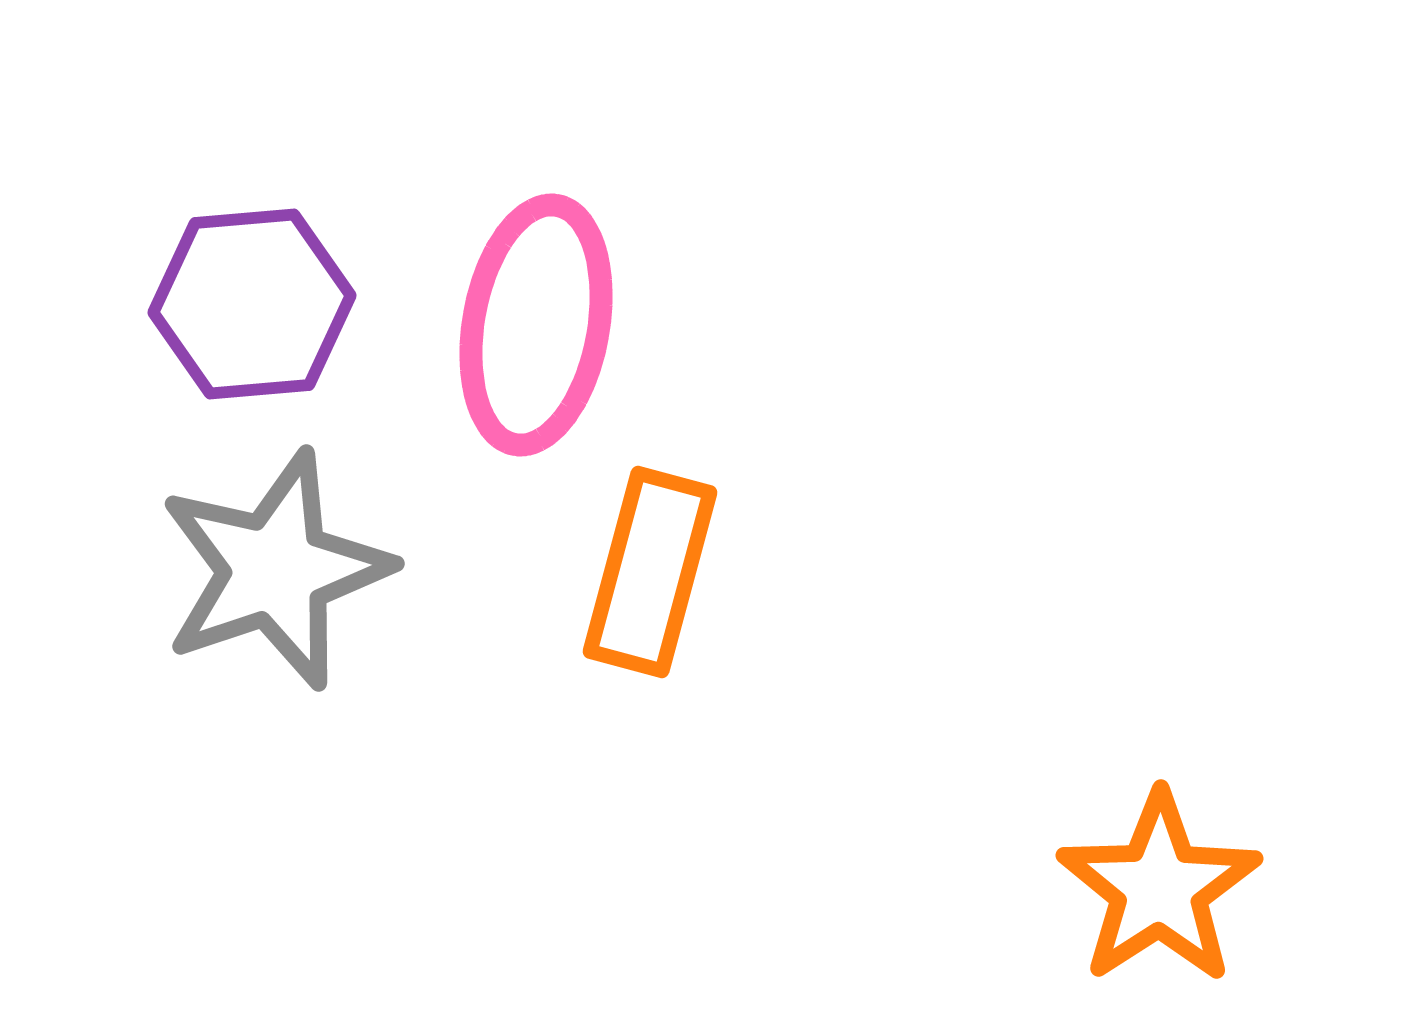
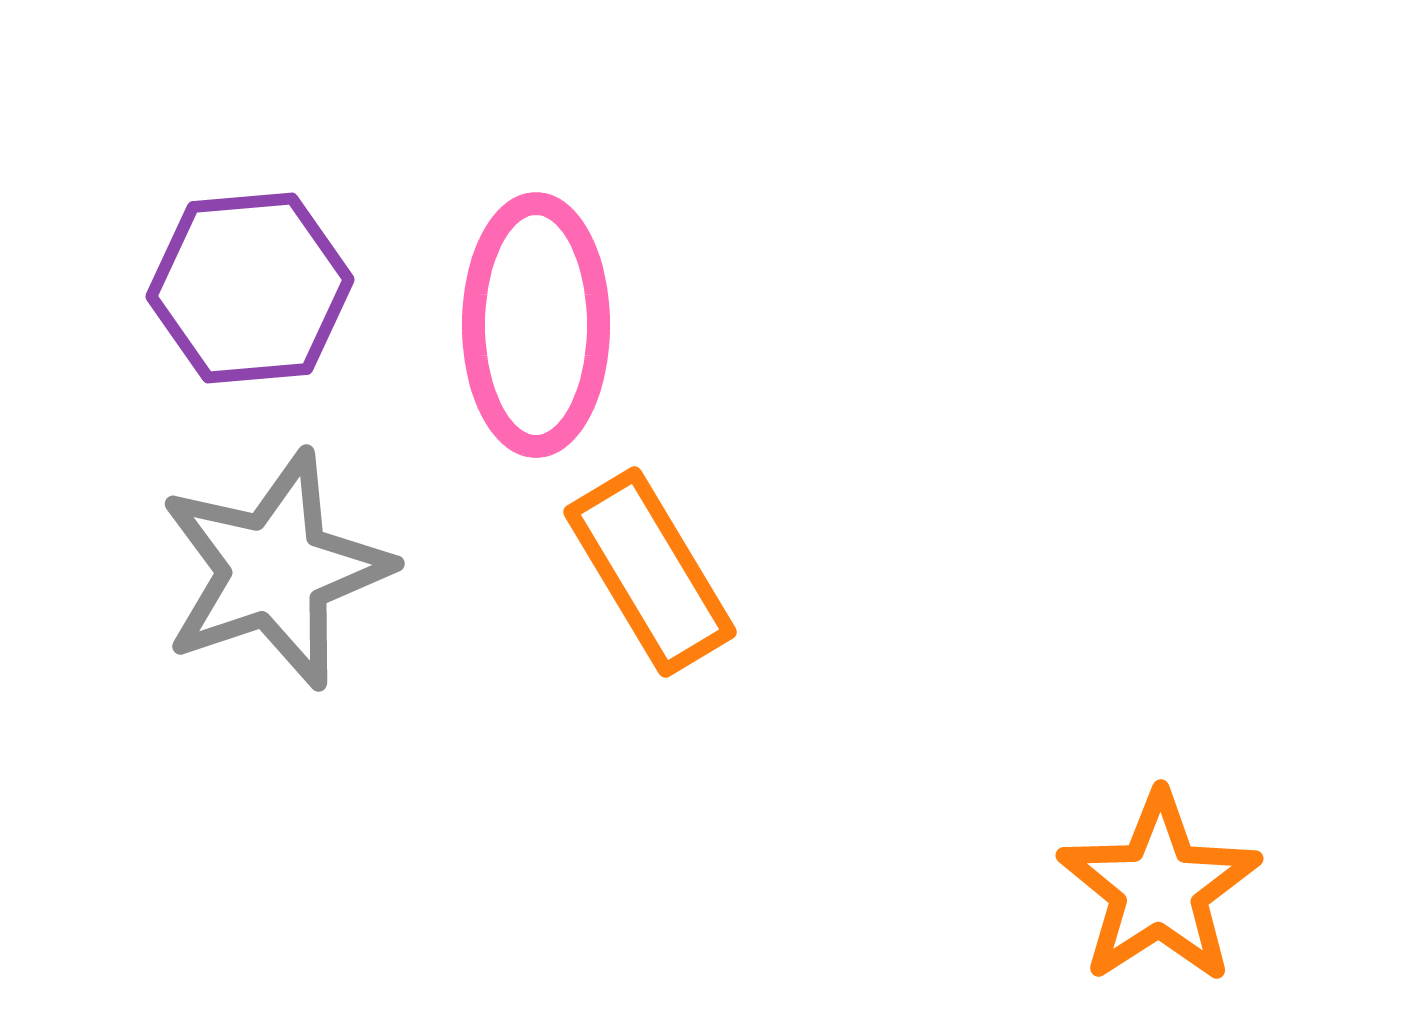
purple hexagon: moved 2 px left, 16 px up
pink ellipse: rotated 10 degrees counterclockwise
orange rectangle: rotated 46 degrees counterclockwise
